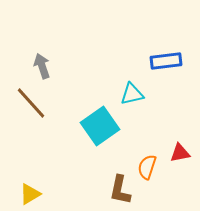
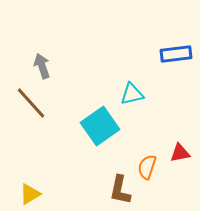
blue rectangle: moved 10 px right, 7 px up
